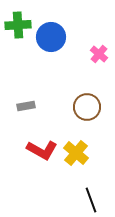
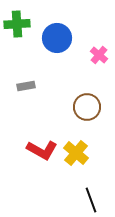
green cross: moved 1 px left, 1 px up
blue circle: moved 6 px right, 1 px down
pink cross: moved 1 px down
gray rectangle: moved 20 px up
